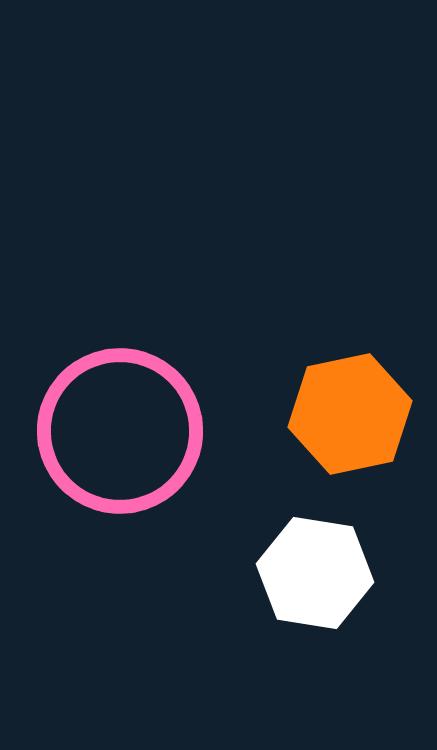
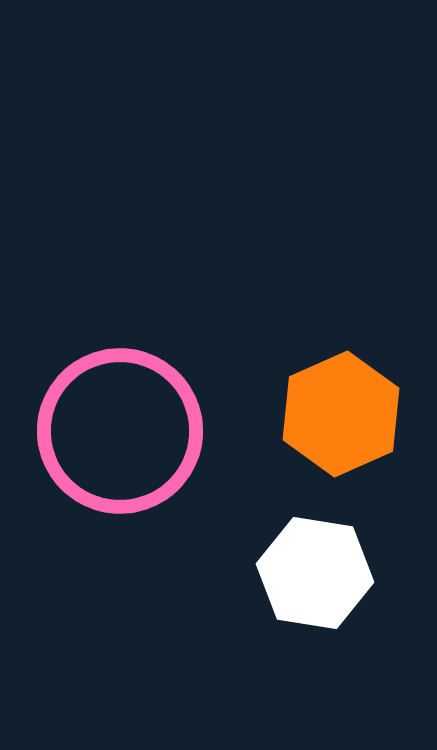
orange hexagon: moved 9 px left; rotated 12 degrees counterclockwise
